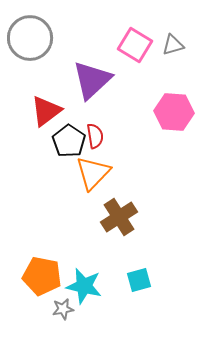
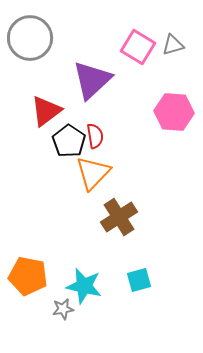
pink square: moved 3 px right, 2 px down
orange pentagon: moved 14 px left
